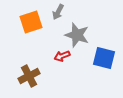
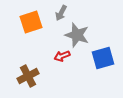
gray arrow: moved 3 px right, 1 px down
blue square: moved 1 px left; rotated 30 degrees counterclockwise
brown cross: moved 1 px left
